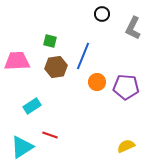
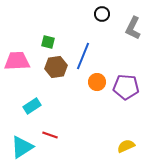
green square: moved 2 px left, 1 px down
